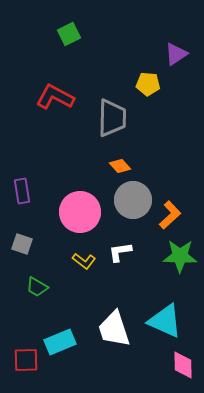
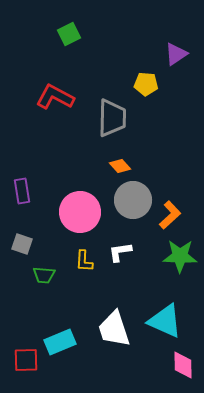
yellow pentagon: moved 2 px left
yellow L-shape: rotated 55 degrees clockwise
green trapezoid: moved 7 px right, 12 px up; rotated 25 degrees counterclockwise
